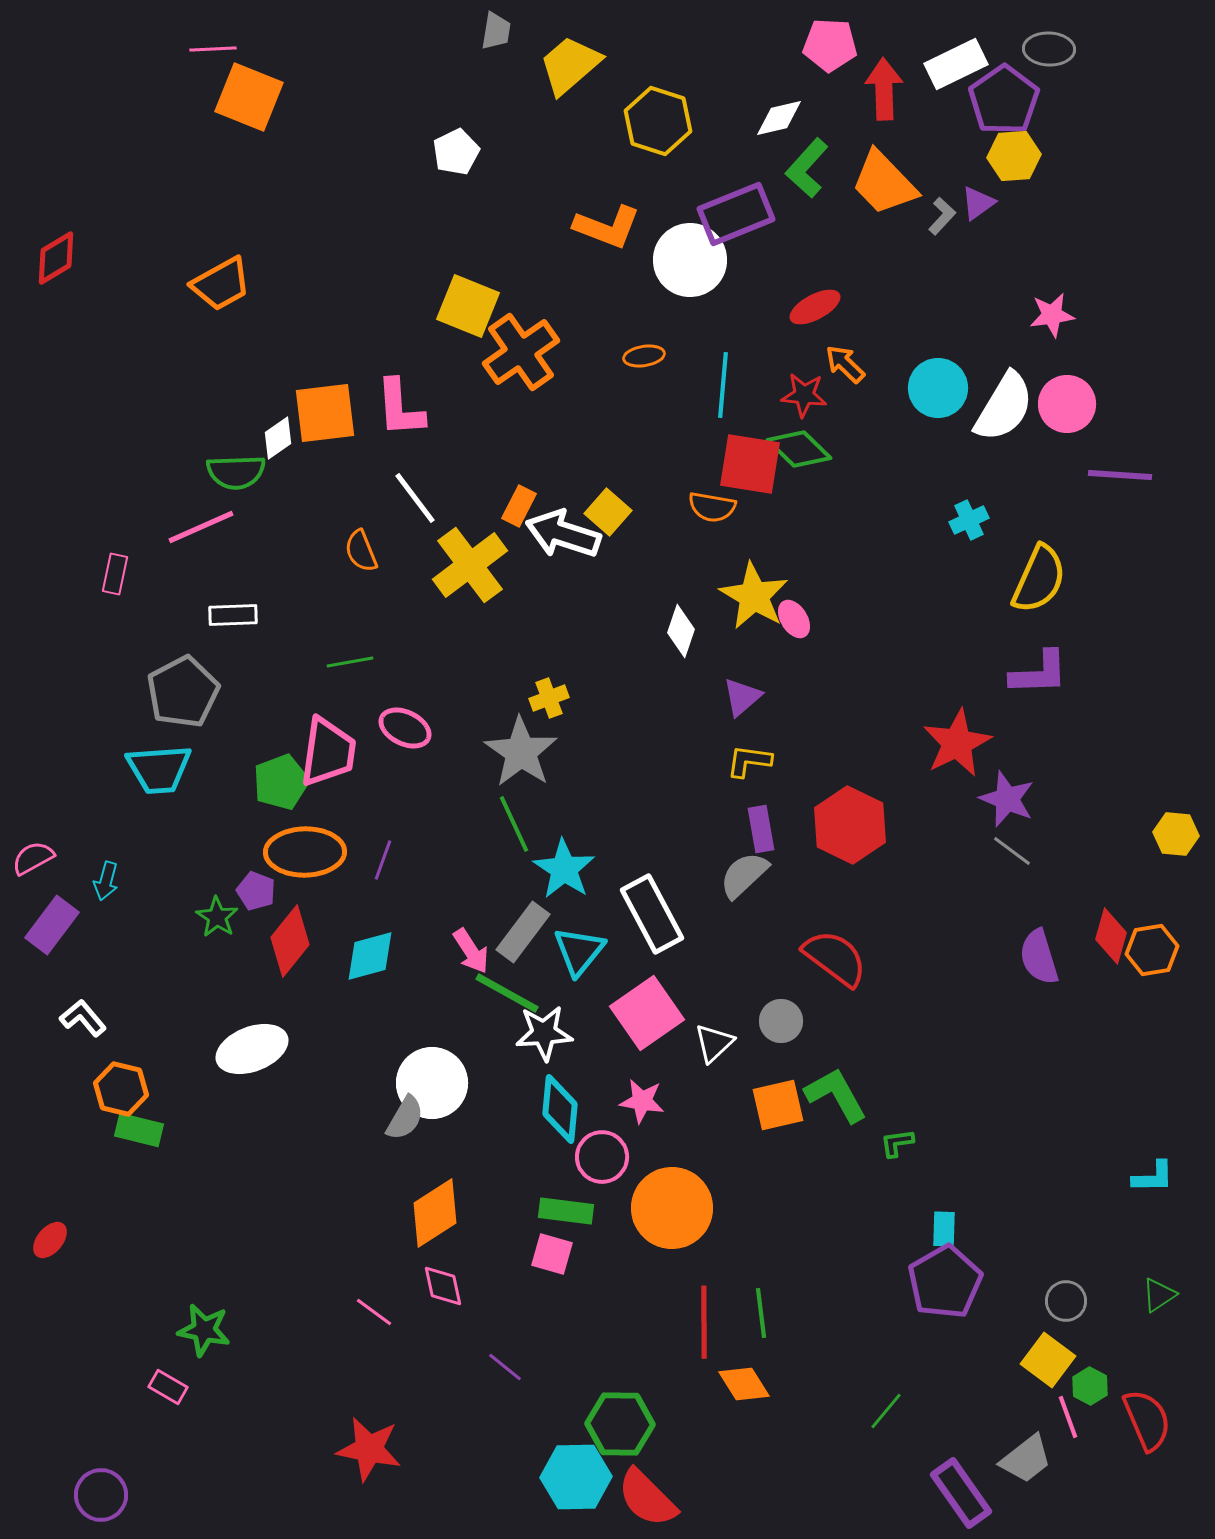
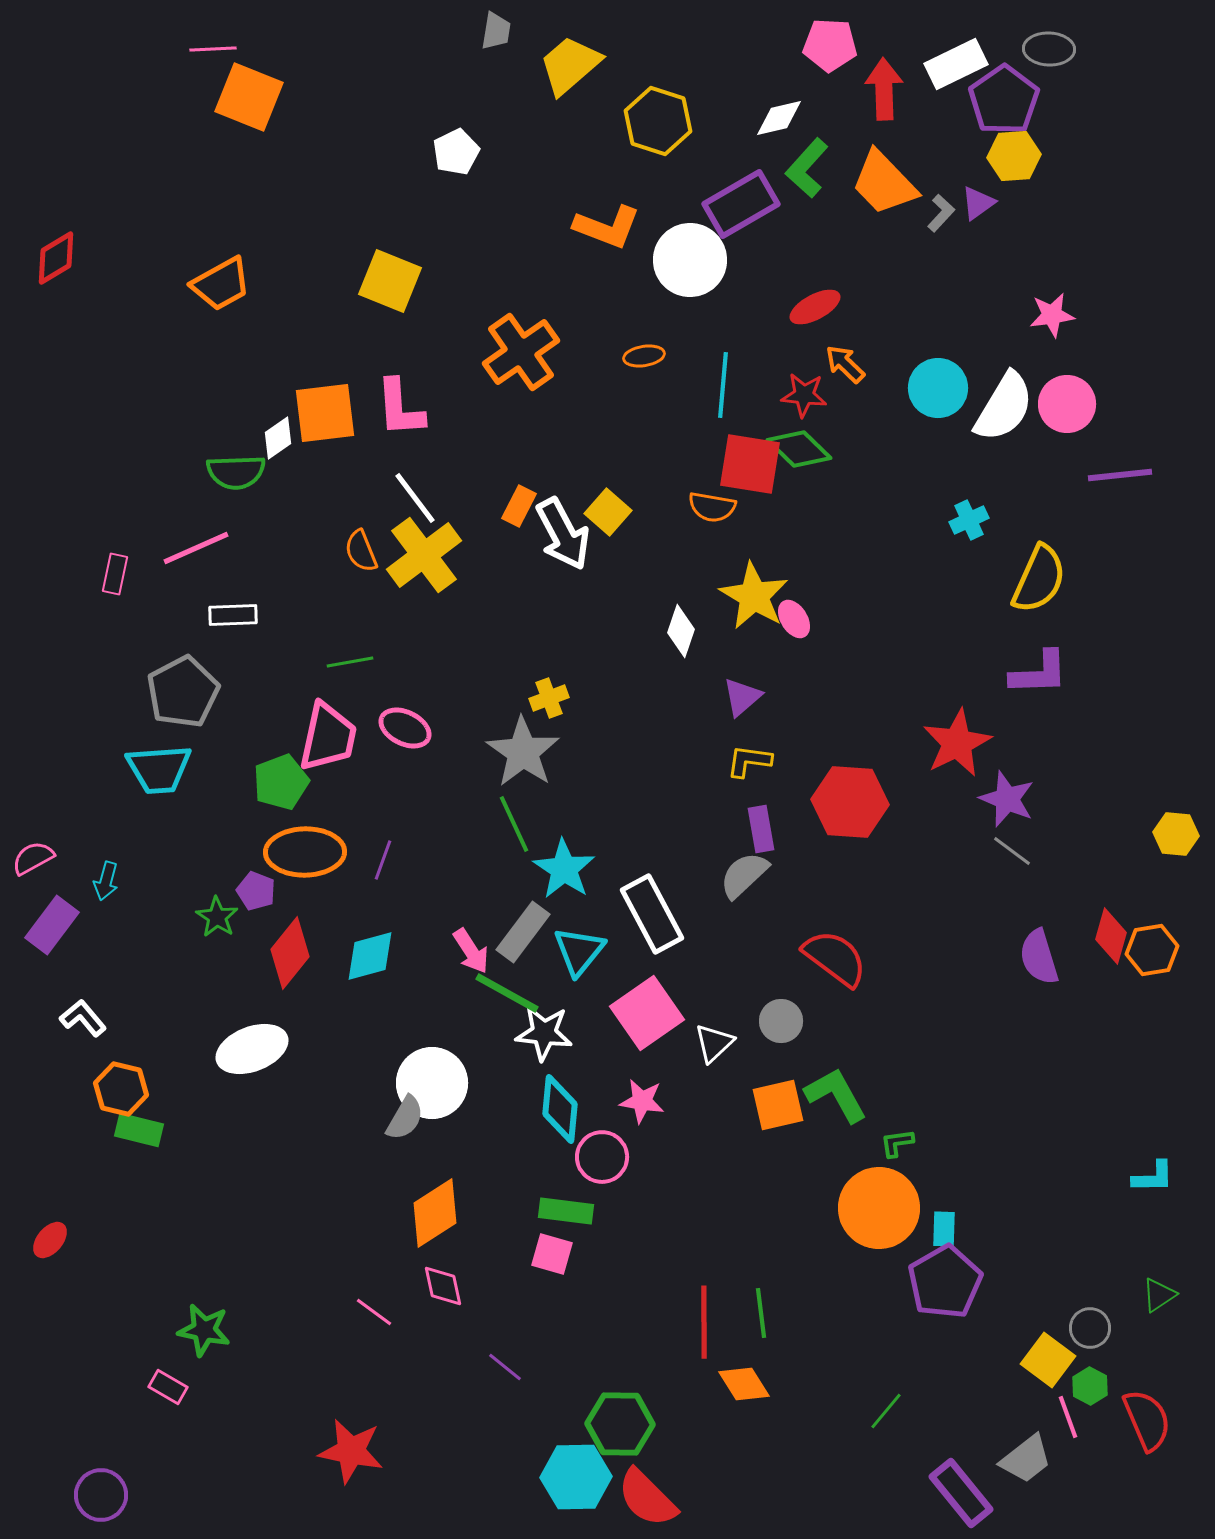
purple rectangle at (736, 214): moved 5 px right, 10 px up; rotated 8 degrees counterclockwise
gray L-shape at (942, 216): moved 1 px left, 3 px up
yellow square at (468, 306): moved 78 px left, 25 px up
purple line at (1120, 475): rotated 10 degrees counterclockwise
pink line at (201, 527): moved 5 px left, 21 px down
white arrow at (563, 534): rotated 136 degrees counterclockwise
yellow cross at (470, 565): moved 46 px left, 10 px up
pink trapezoid at (328, 752): moved 15 px up; rotated 4 degrees clockwise
gray star at (521, 752): moved 2 px right
red hexagon at (850, 825): moved 23 px up; rotated 22 degrees counterclockwise
red diamond at (290, 941): moved 12 px down
white star at (544, 1033): rotated 10 degrees clockwise
orange circle at (672, 1208): moved 207 px right
gray circle at (1066, 1301): moved 24 px right, 27 px down
red star at (369, 1449): moved 18 px left, 2 px down
purple rectangle at (961, 1493): rotated 4 degrees counterclockwise
